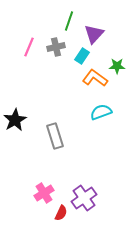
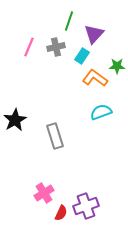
purple cross: moved 2 px right, 8 px down; rotated 15 degrees clockwise
